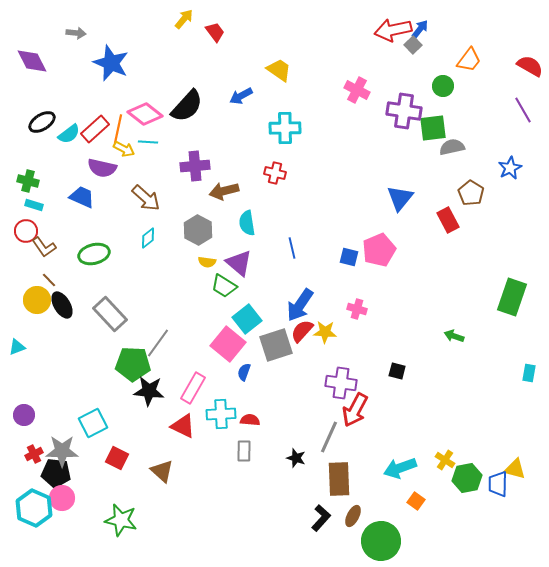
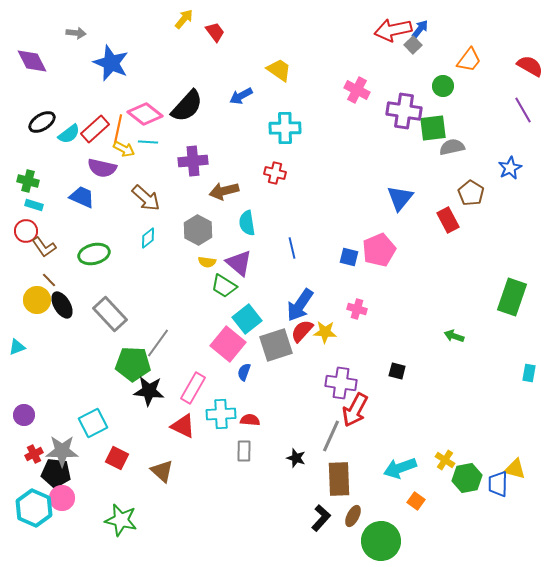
purple cross at (195, 166): moved 2 px left, 5 px up
gray line at (329, 437): moved 2 px right, 1 px up
